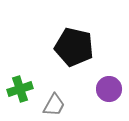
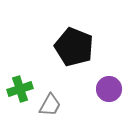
black pentagon: rotated 9 degrees clockwise
gray trapezoid: moved 4 px left
